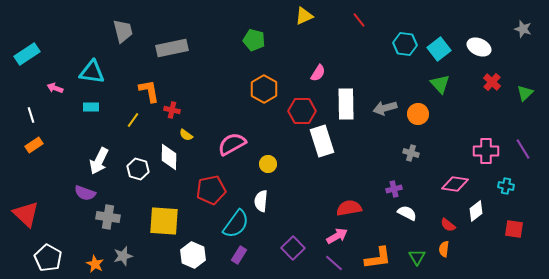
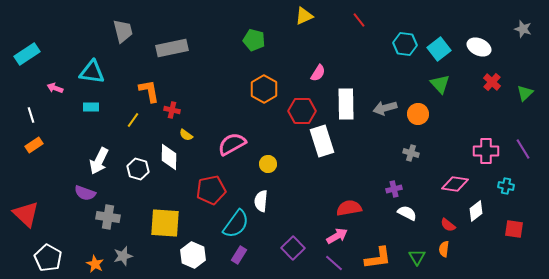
yellow square at (164, 221): moved 1 px right, 2 px down
